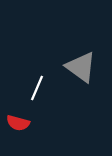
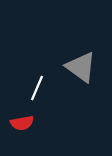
red semicircle: moved 4 px right; rotated 25 degrees counterclockwise
